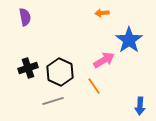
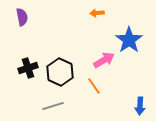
orange arrow: moved 5 px left
purple semicircle: moved 3 px left
gray line: moved 5 px down
